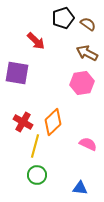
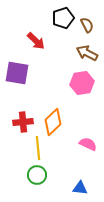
brown semicircle: moved 1 px left, 1 px down; rotated 28 degrees clockwise
red cross: rotated 36 degrees counterclockwise
yellow line: moved 3 px right, 2 px down; rotated 20 degrees counterclockwise
